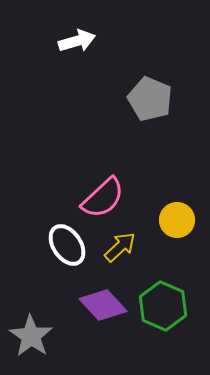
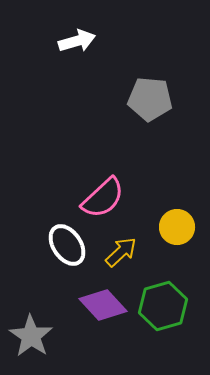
gray pentagon: rotated 18 degrees counterclockwise
yellow circle: moved 7 px down
yellow arrow: moved 1 px right, 5 px down
green hexagon: rotated 21 degrees clockwise
